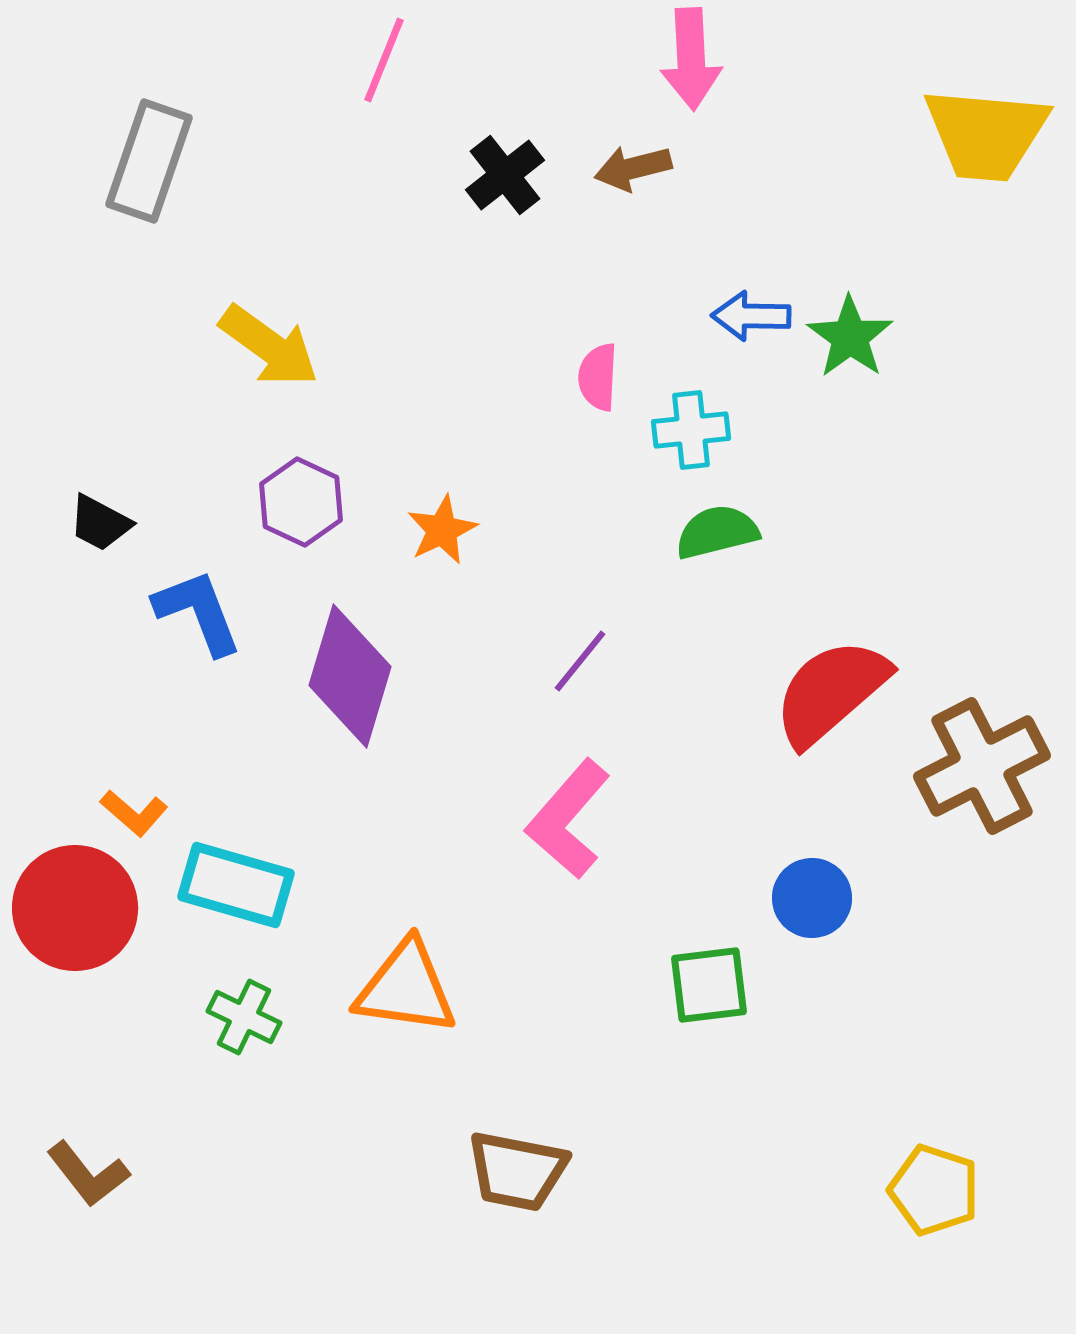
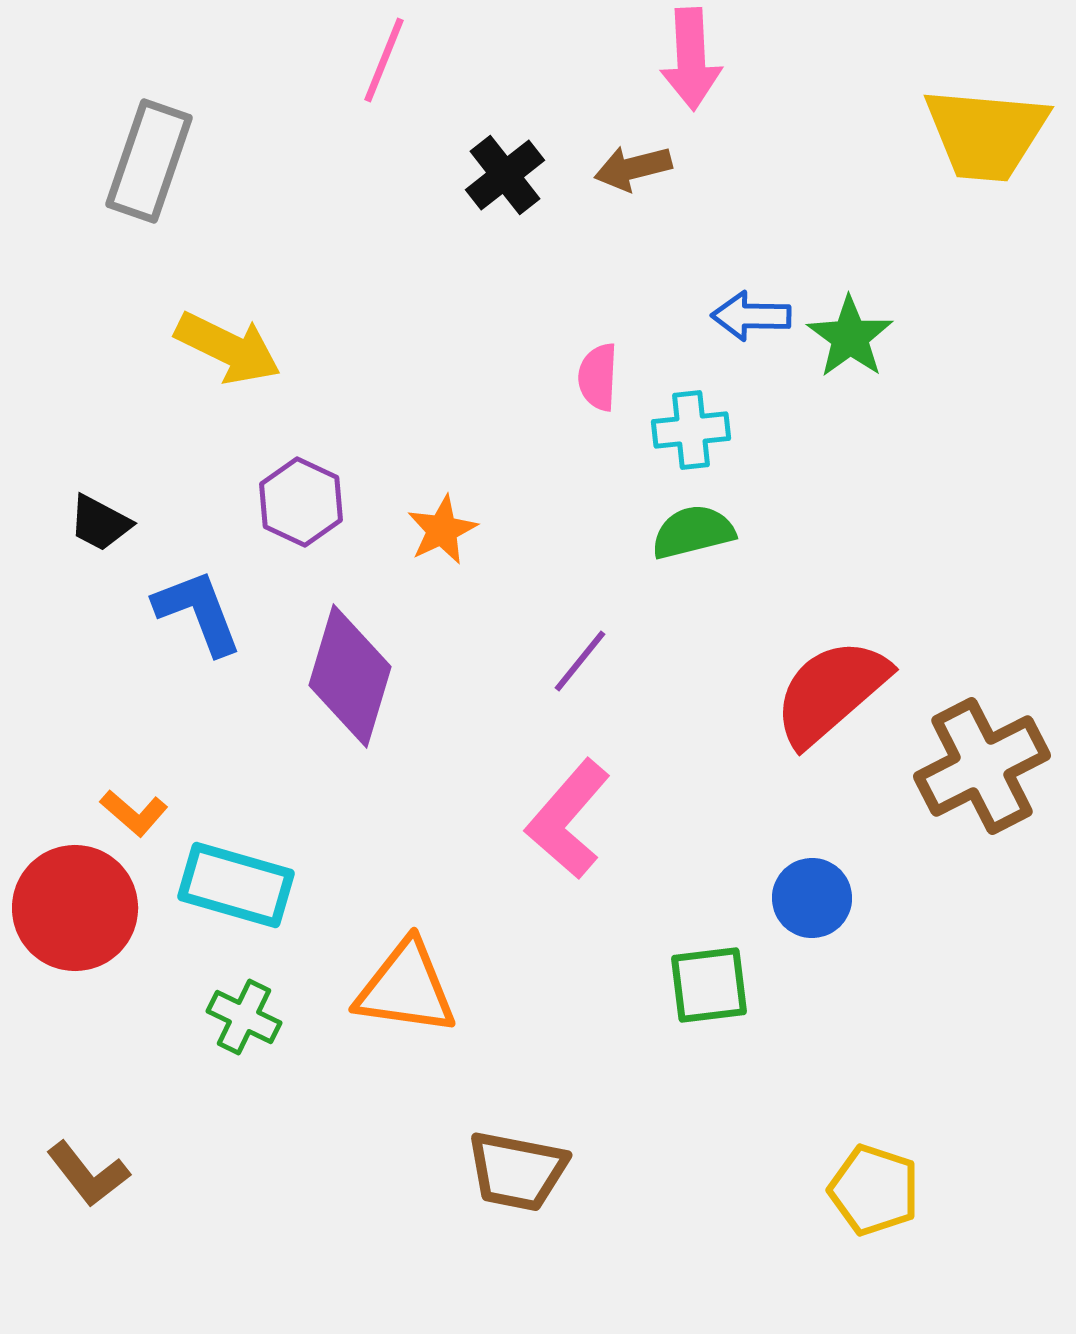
yellow arrow: moved 41 px left, 2 px down; rotated 10 degrees counterclockwise
green semicircle: moved 24 px left
yellow pentagon: moved 60 px left
